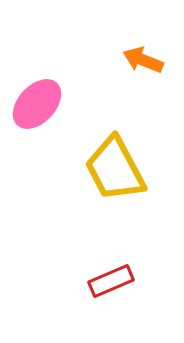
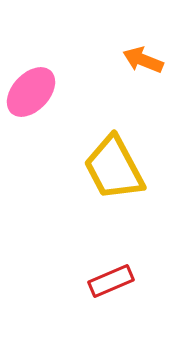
pink ellipse: moved 6 px left, 12 px up
yellow trapezoid: moved 1 px left, 1 px up
